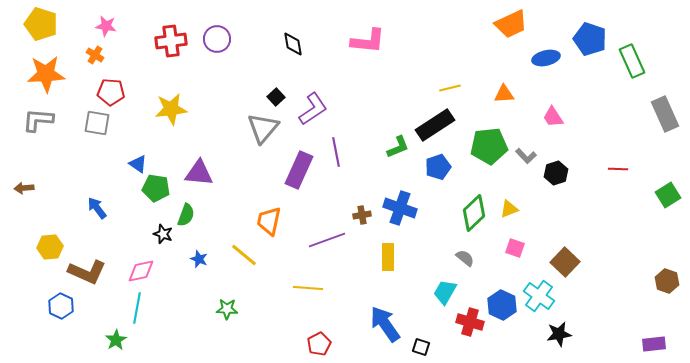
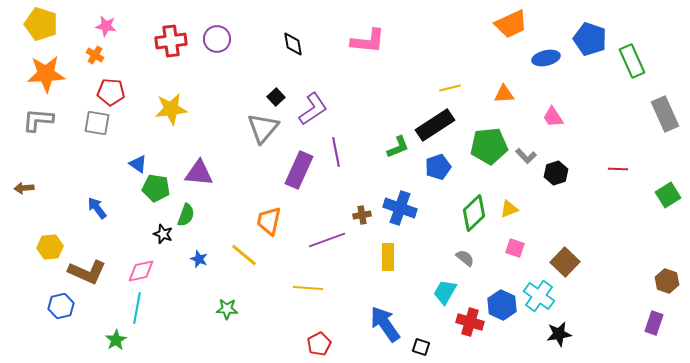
blue hexagon at (61, 306): rotated 20 degrees clockwise
purple rectangle at (654, 344): moved 21 px up; rotated 65 degrees counterclockwise
